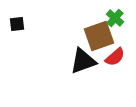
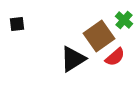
green cross: moved 9 px right, 2 px down
brown square: rotated 16 degrees counterclockwise
black triangle: moved 10 px left, 2 px up; rotated 12 degrees counterclockwise
